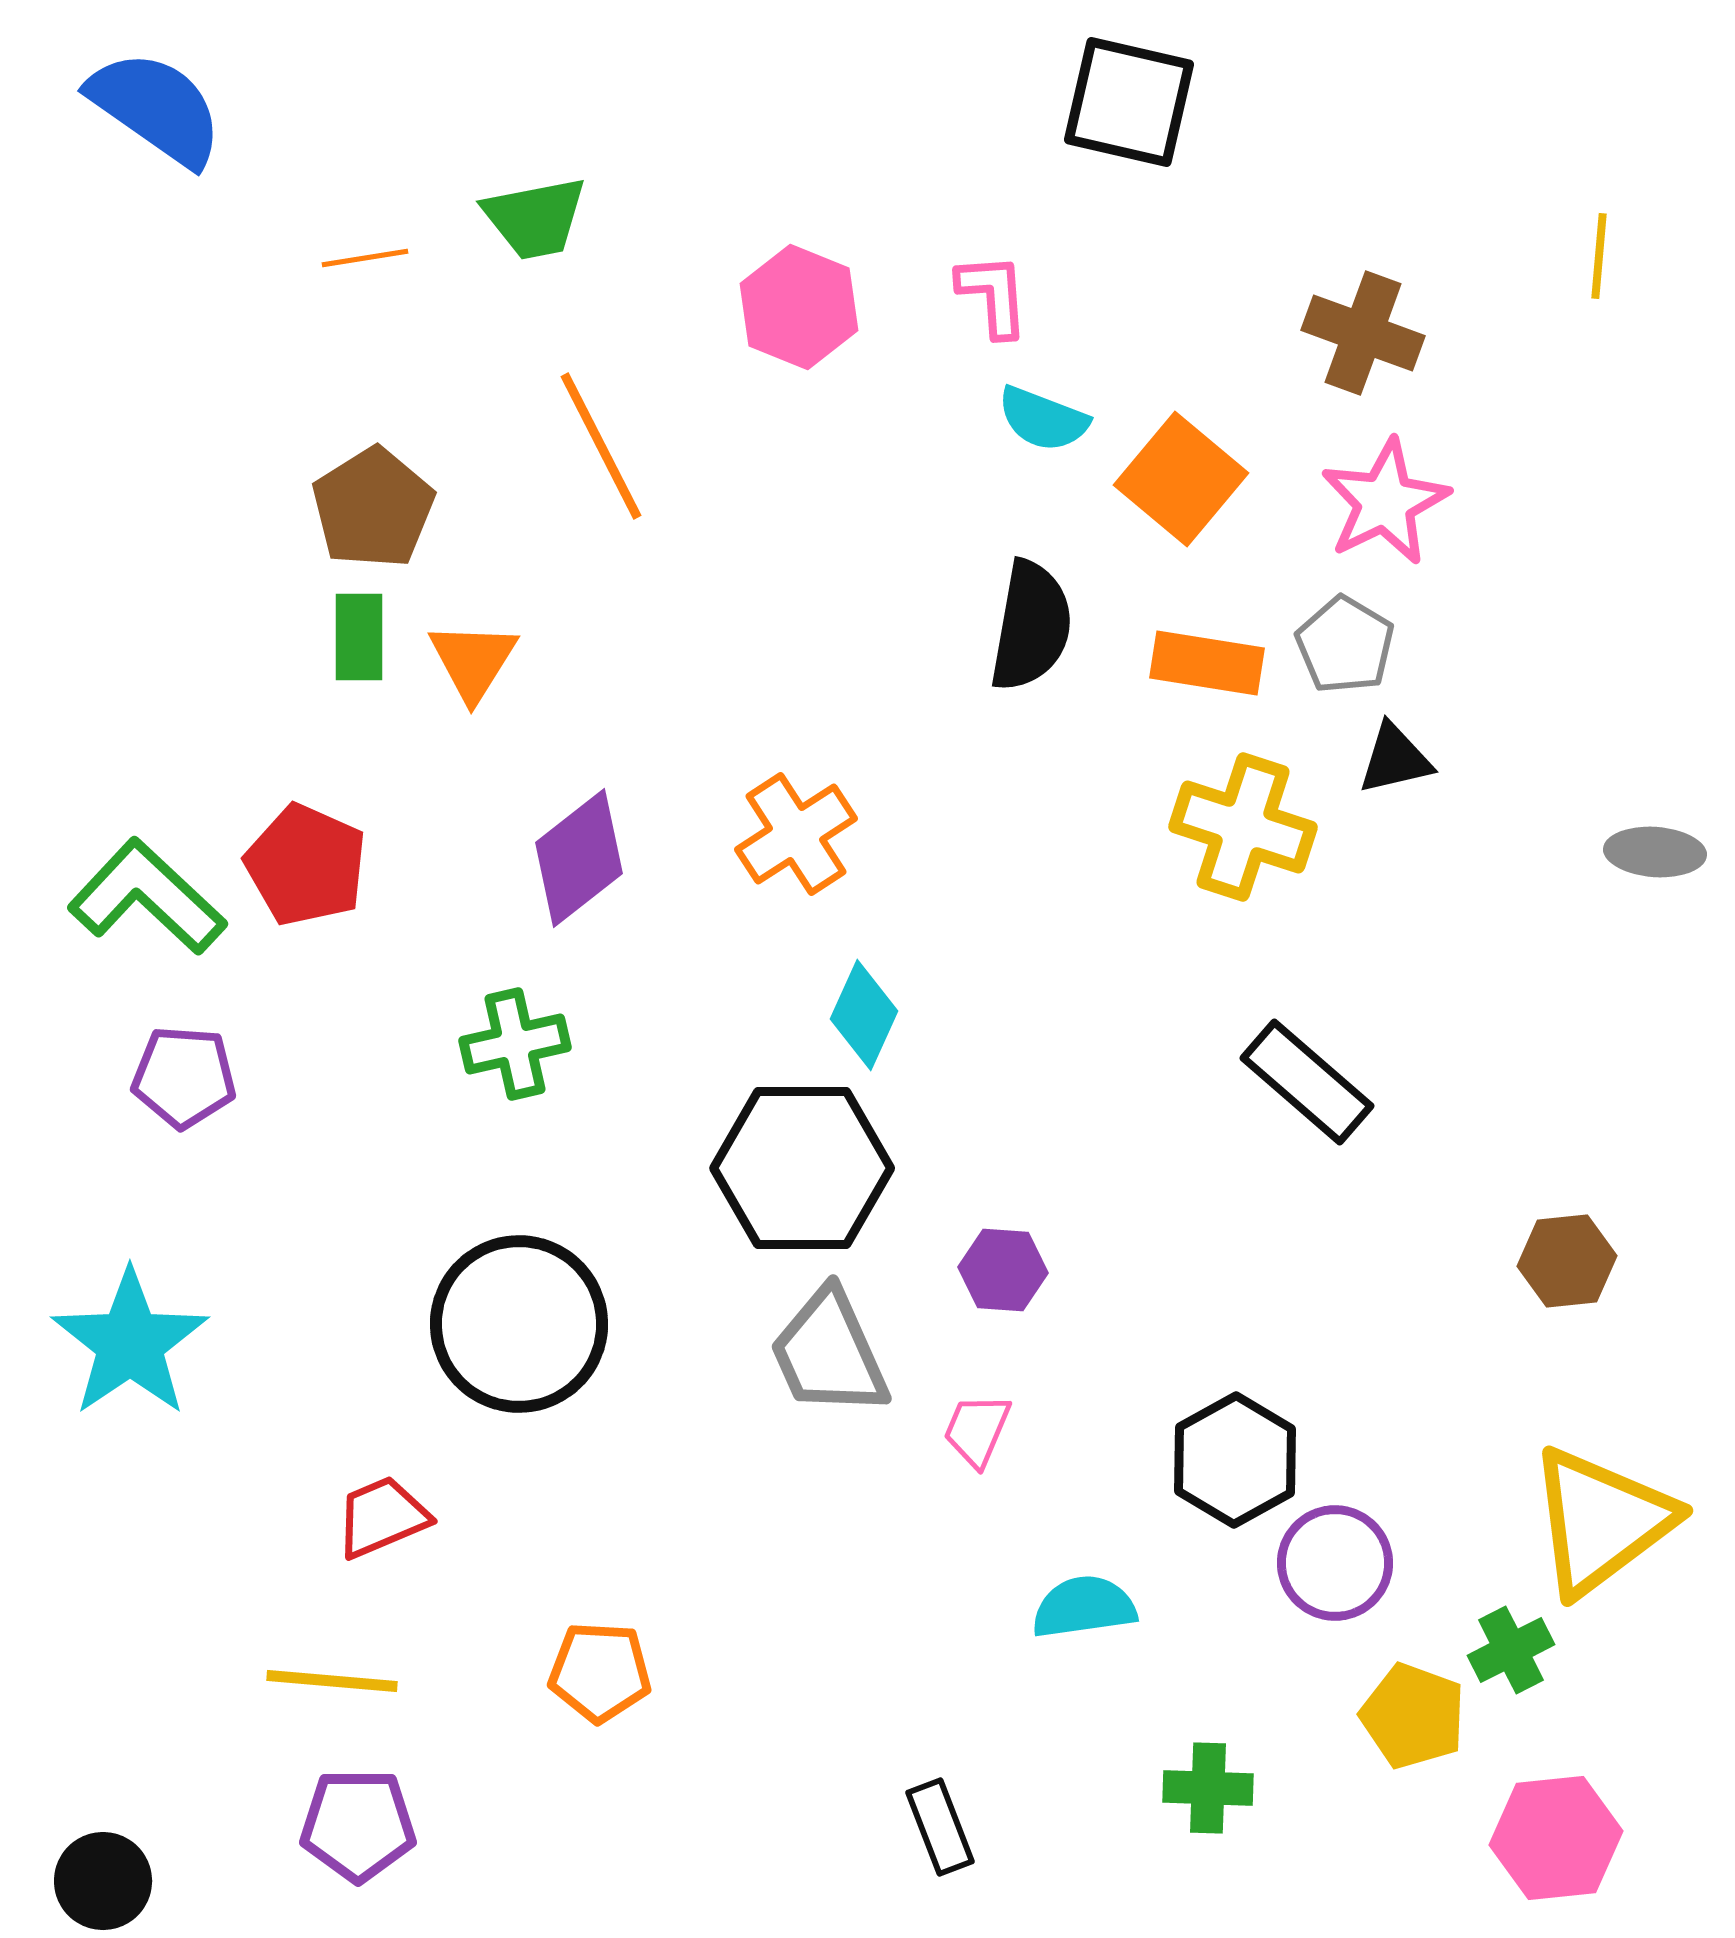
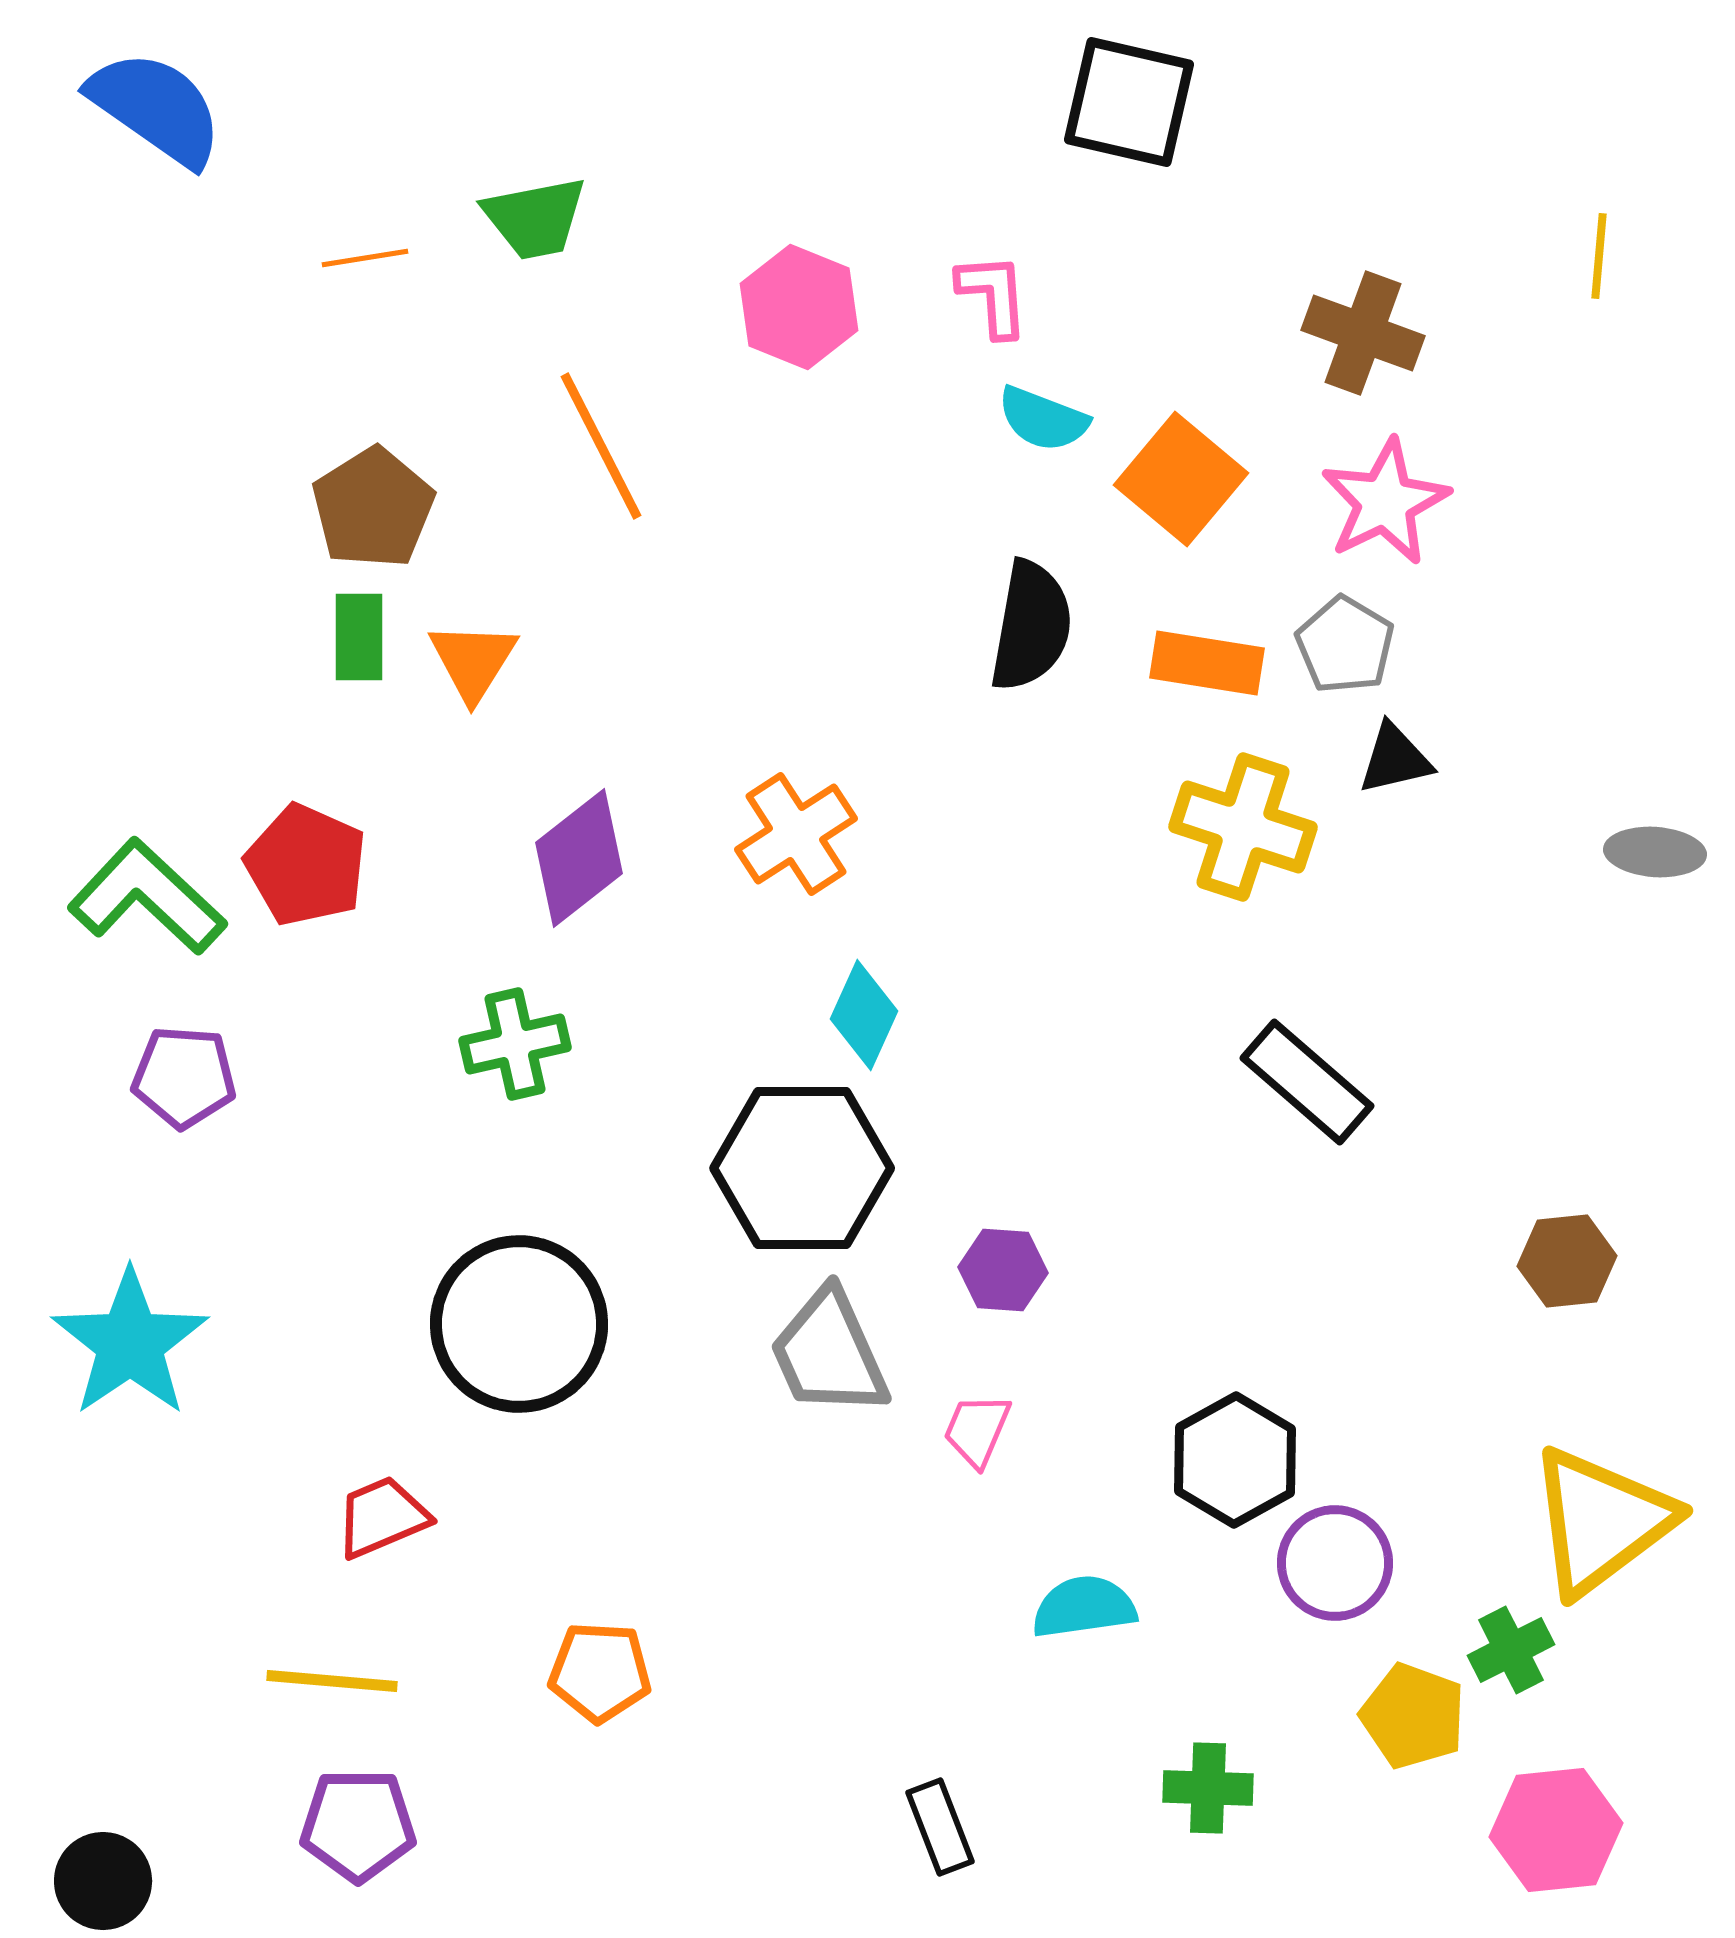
pink hexagon at (1556, 1838): moved 8 px up
